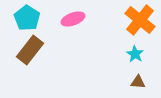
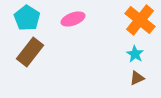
brown rectangle: moved 2 px down
brown triangle: moved 1 px left, 4 px up; rotated 28 degrees counterclockwise
